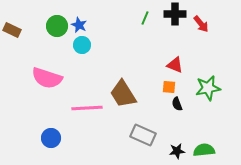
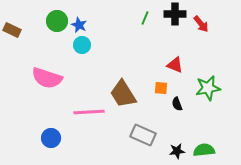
green circle: moved 5 px up
orange square: moved 8 px left, 1 px down
pink line: moved 2 px right, 4 px down
